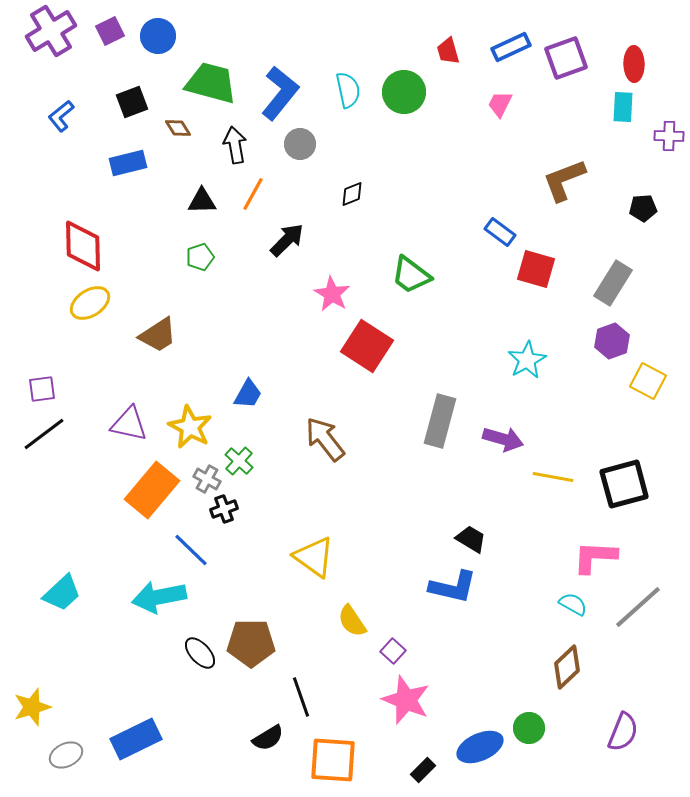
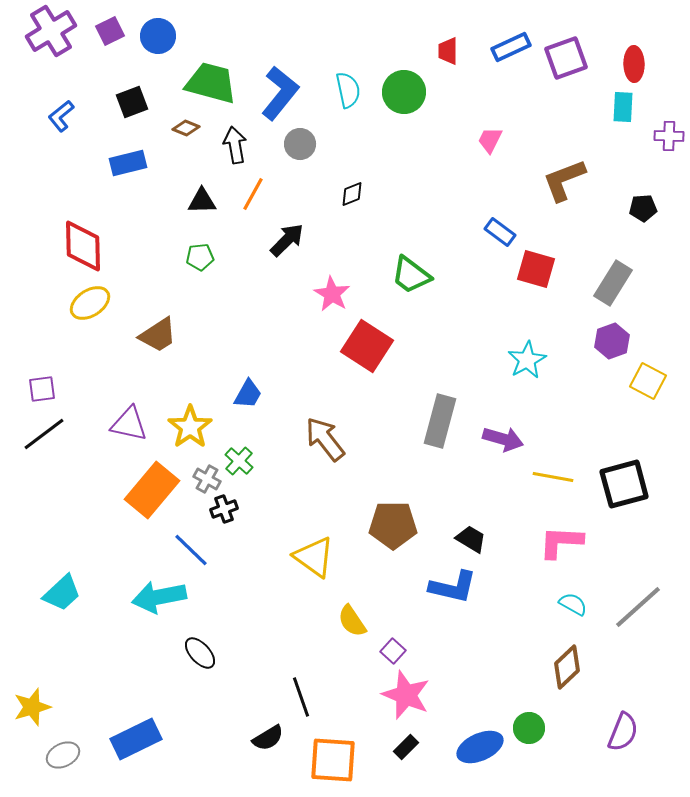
red trapezoid at (448, 51): rotated 16 degrees clockwise
pink trapezoid at (500, 104): moved 10 px left, 36 px down
brown diamond at (178, 128): moved 8 px right; rotated 36 degrees counterclockwise
green pentagon at (200, 257): rotated 12 degrees clockwise
yellow star at (190, 427): rotated 9 degrees clockwise
pink L-shape at (595, 557): moved 34 px left, 15 px up
brown pentagon at (251, 643): moved 142 px right, 118 px up
pink star at (406, 700): moved 5 px up
gray ellipse at (66, 755): moved 3 px left
black rectangle at (423, 770): moved 17 px left, 23 px up
